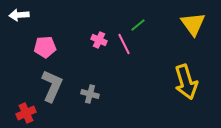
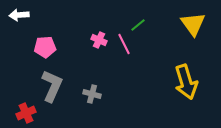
gray cross: moved 2 px right
